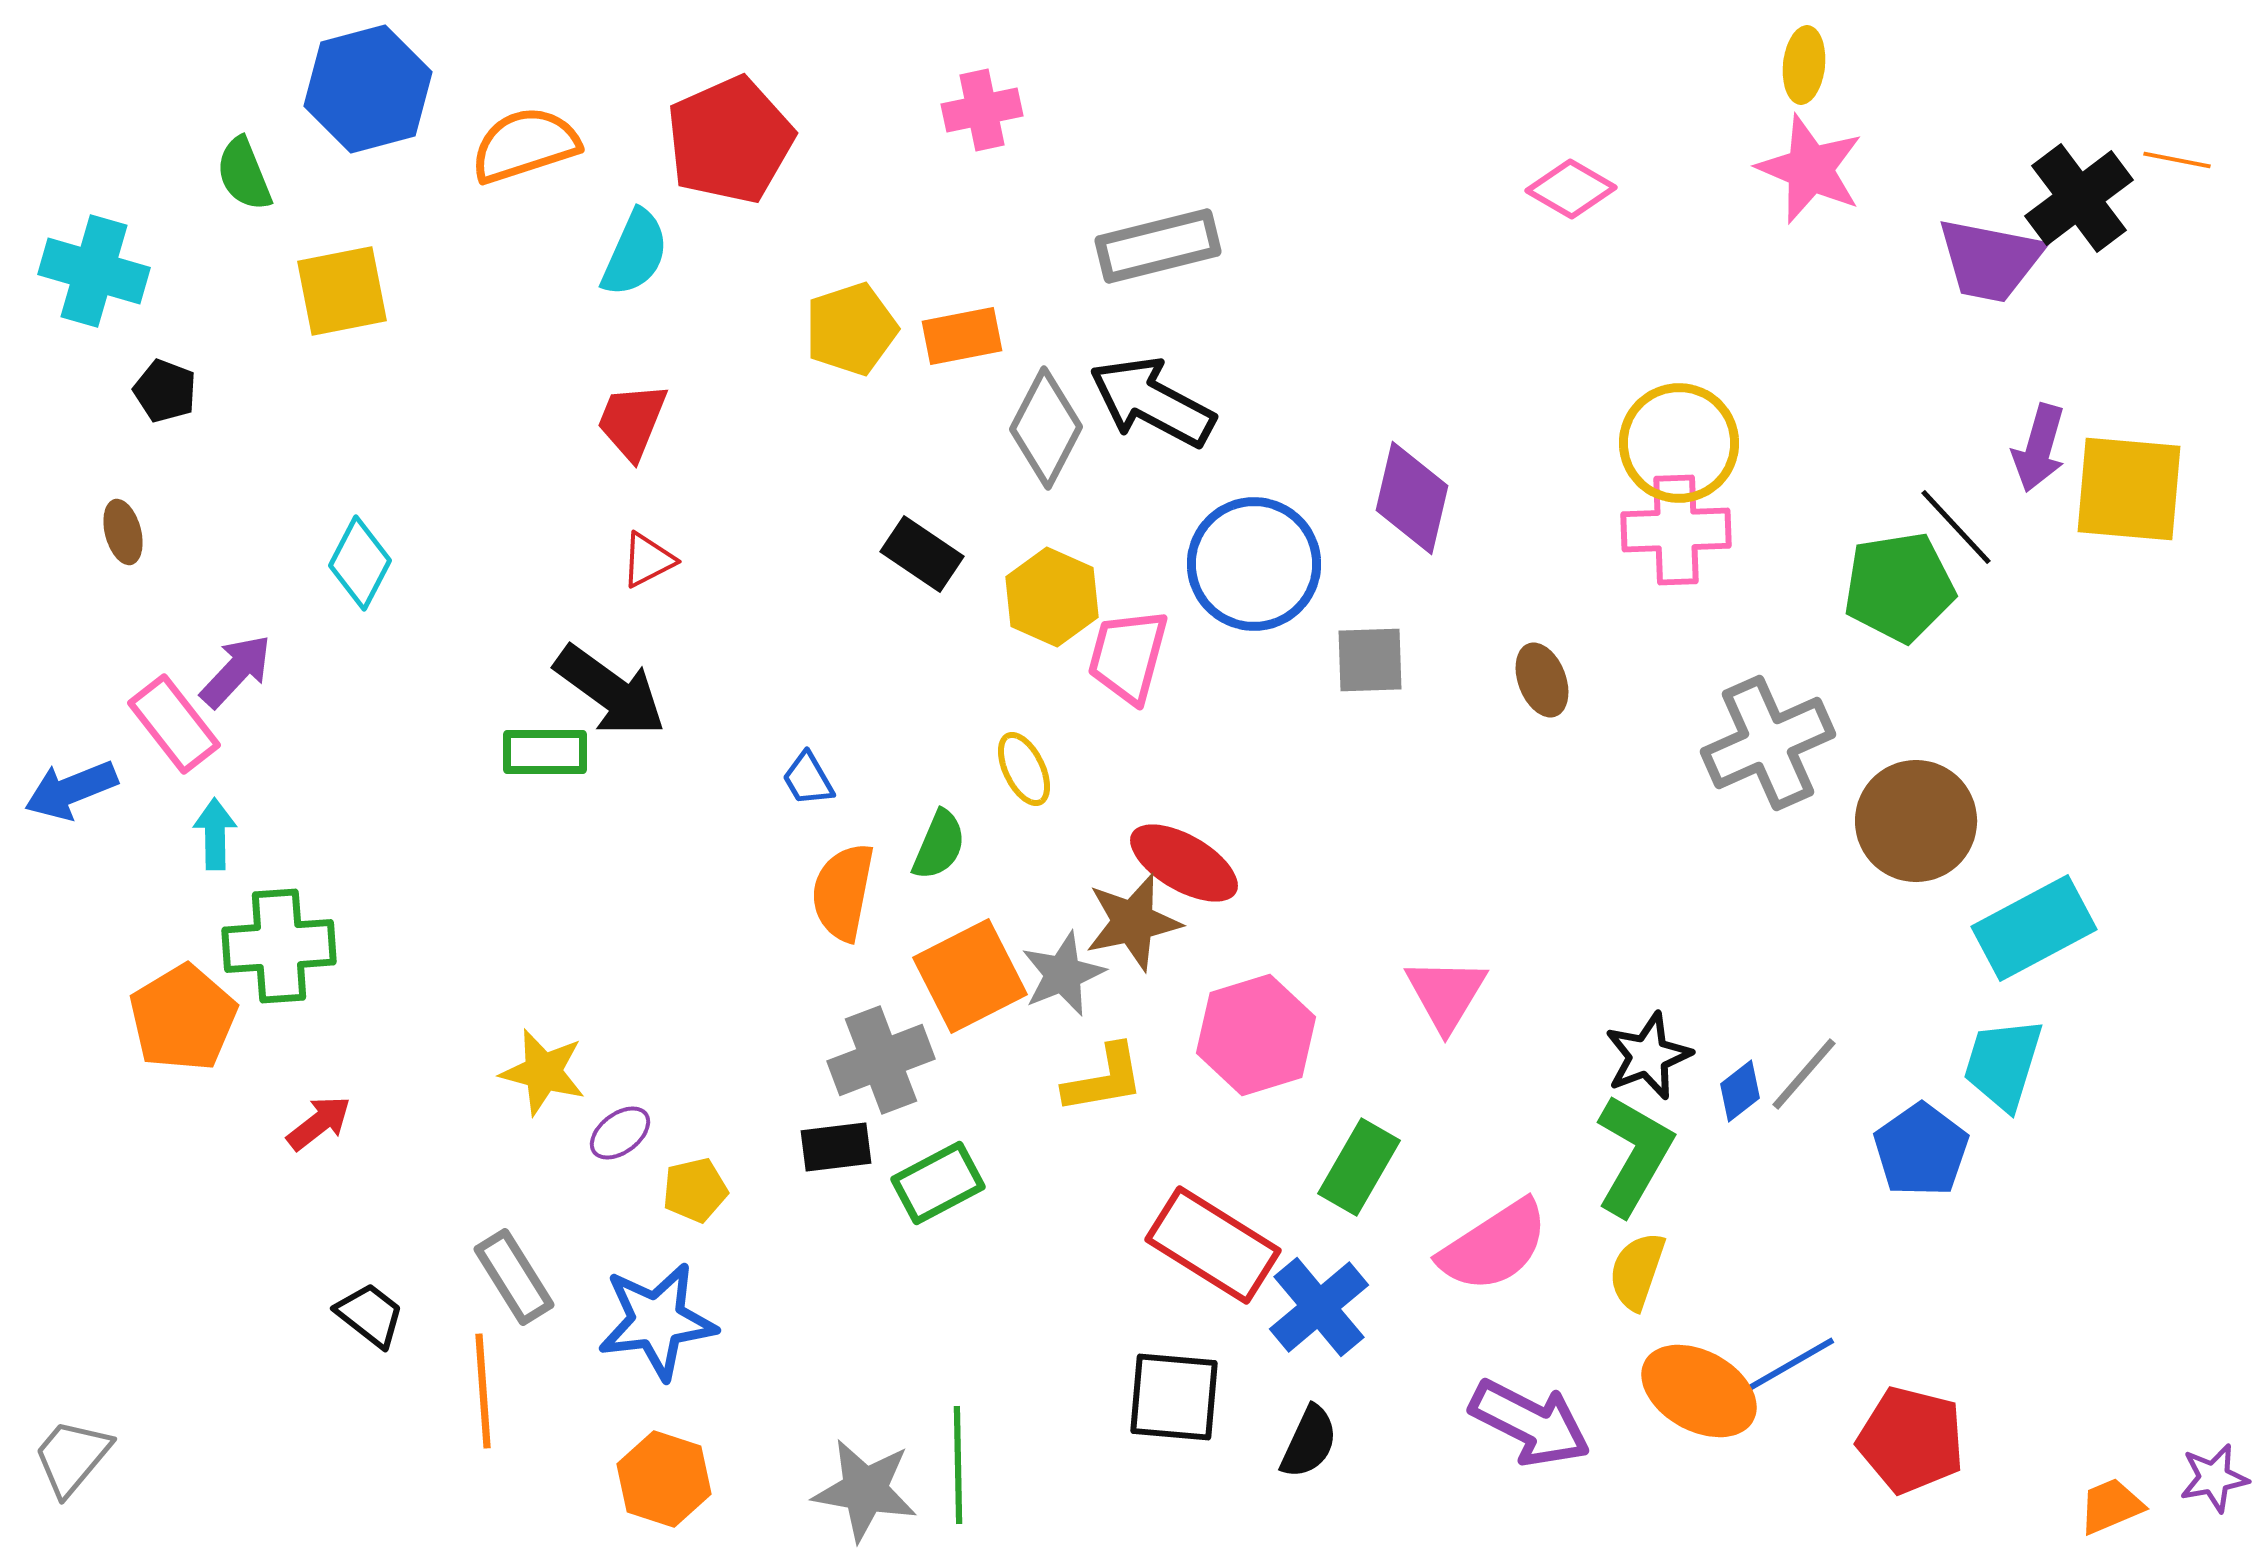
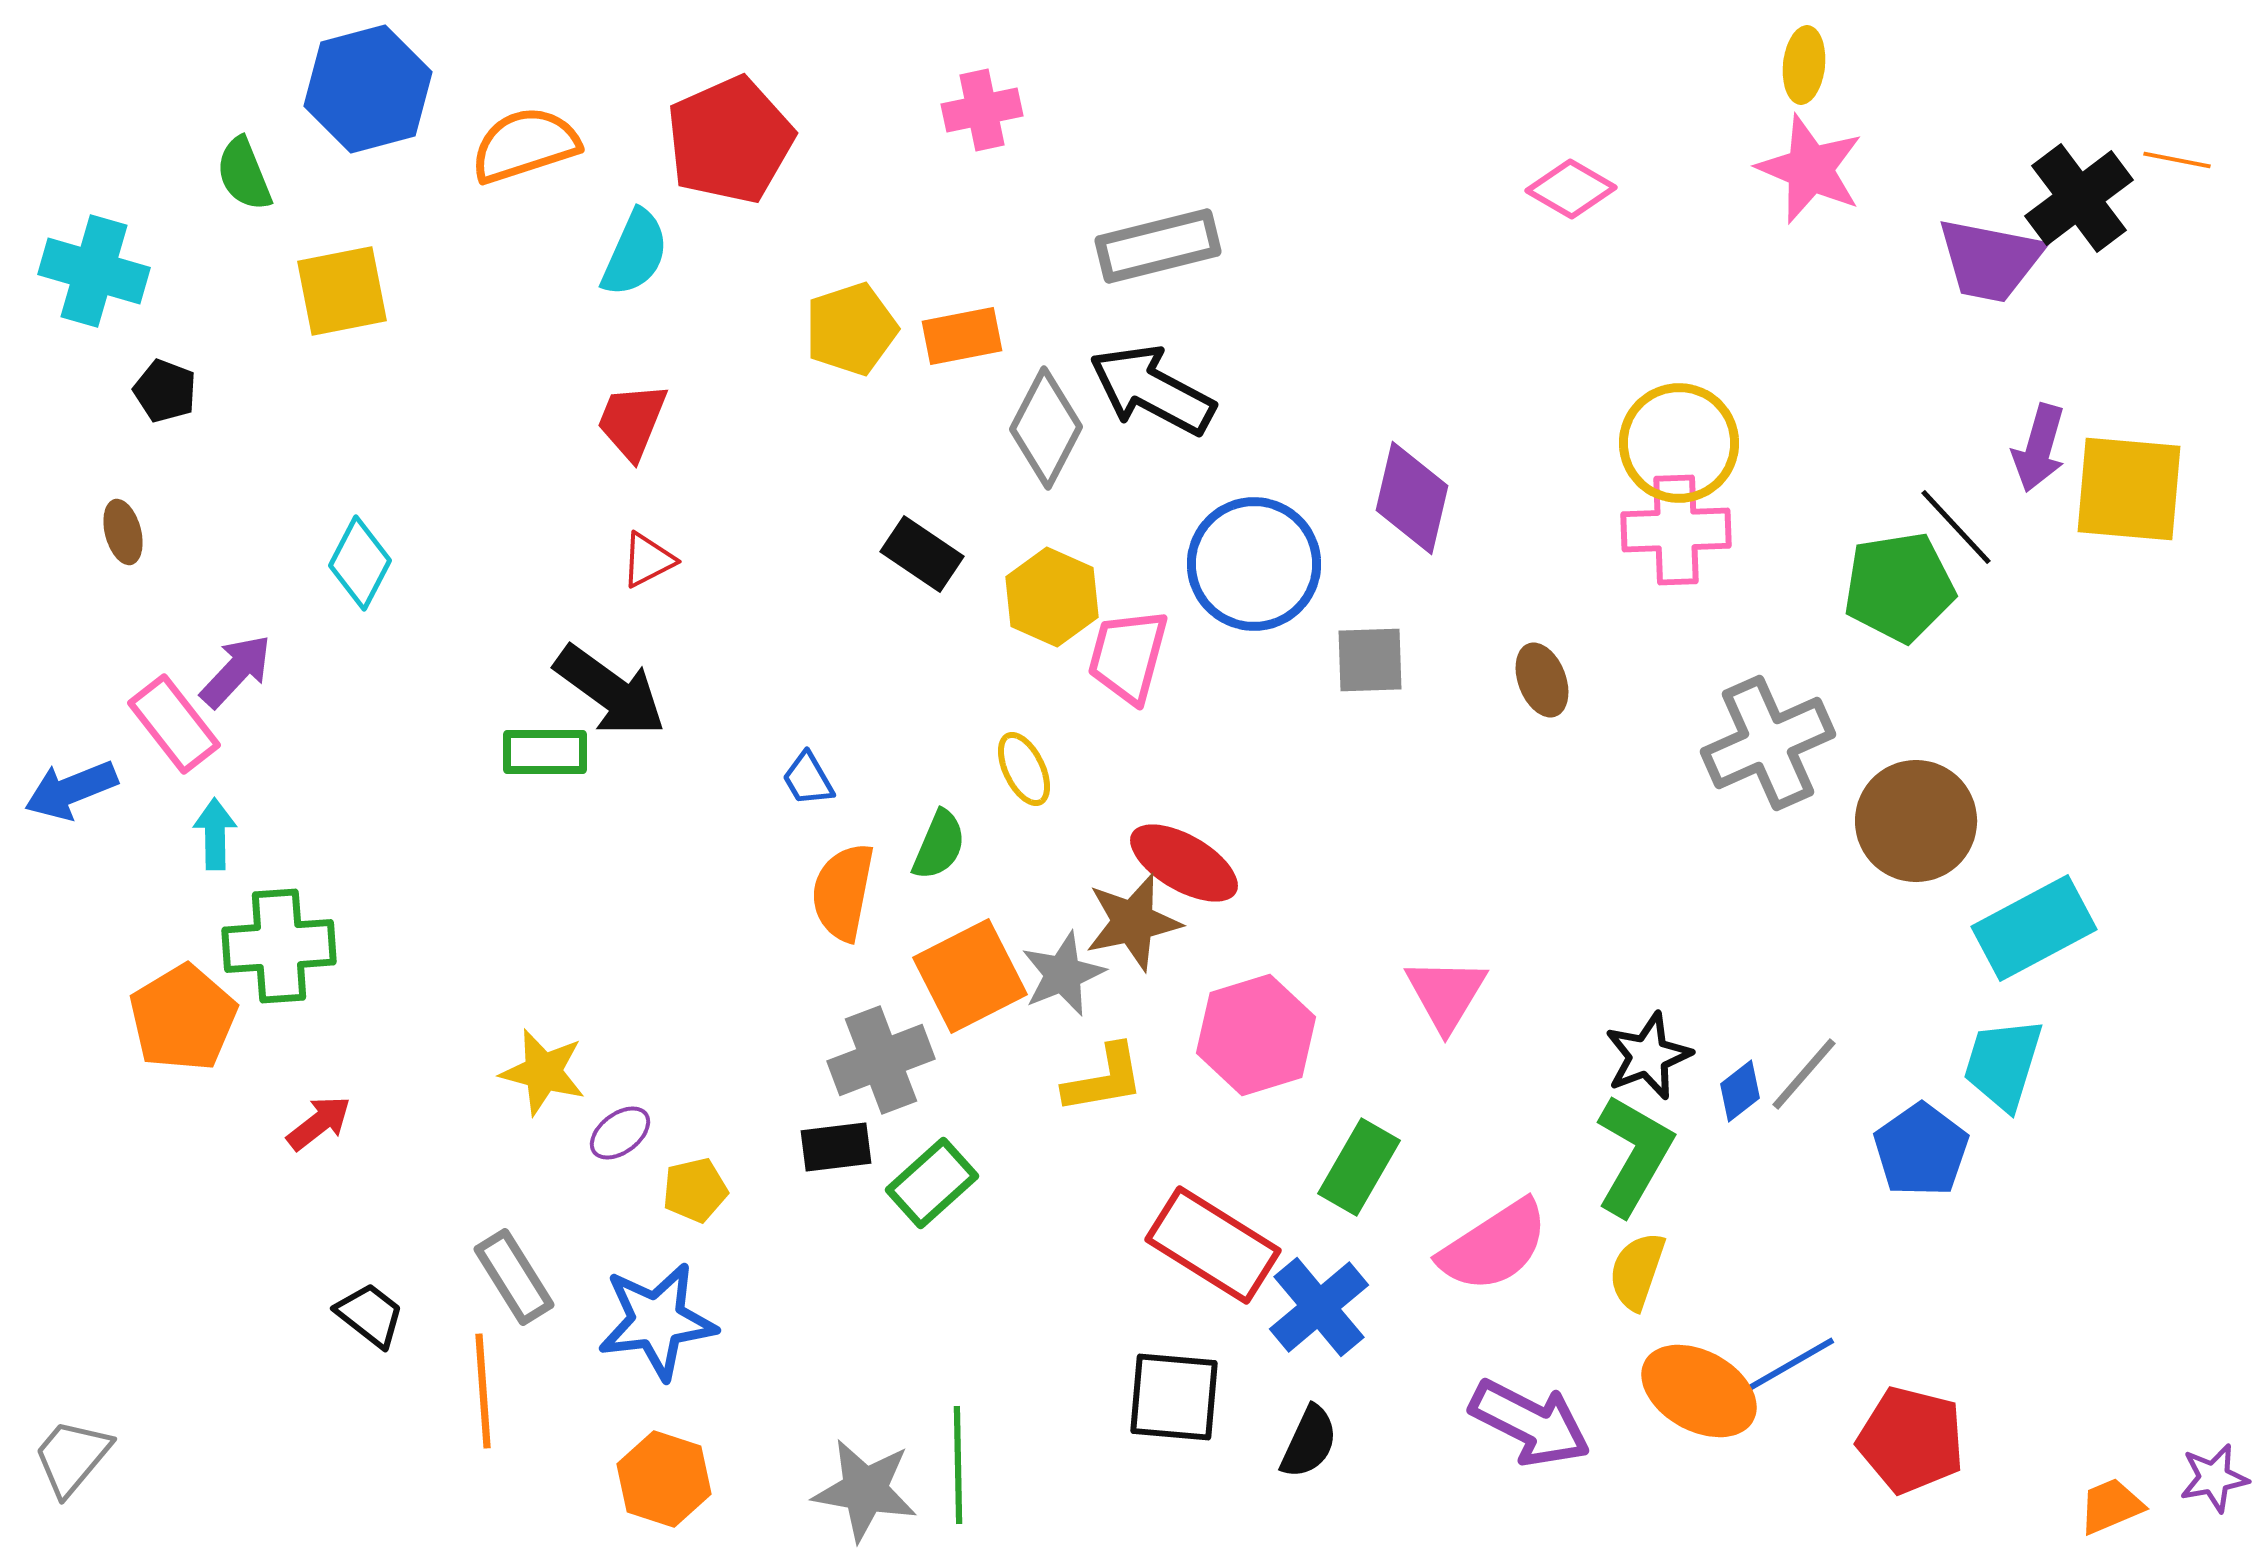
black arrow at (1152, 402): moved 12 px up
green rectangle at (938, 1183): moved 6 px left; rotated 14 degrees counterclockwise
